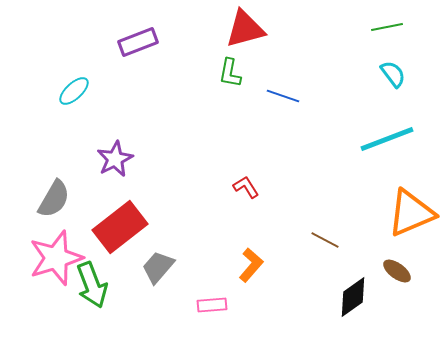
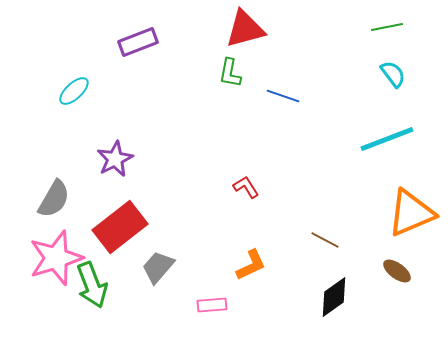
orange L-shape: rotated 24 degrees clockwise
black diamond: moved 19 px left
